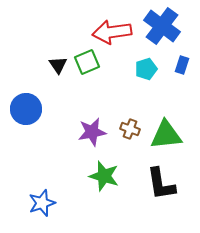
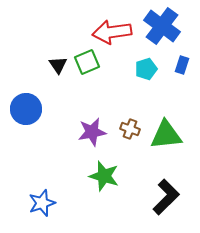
black L-shape: moved 5 px right, 13 px down; rotated 126 degrees counterclockwise
